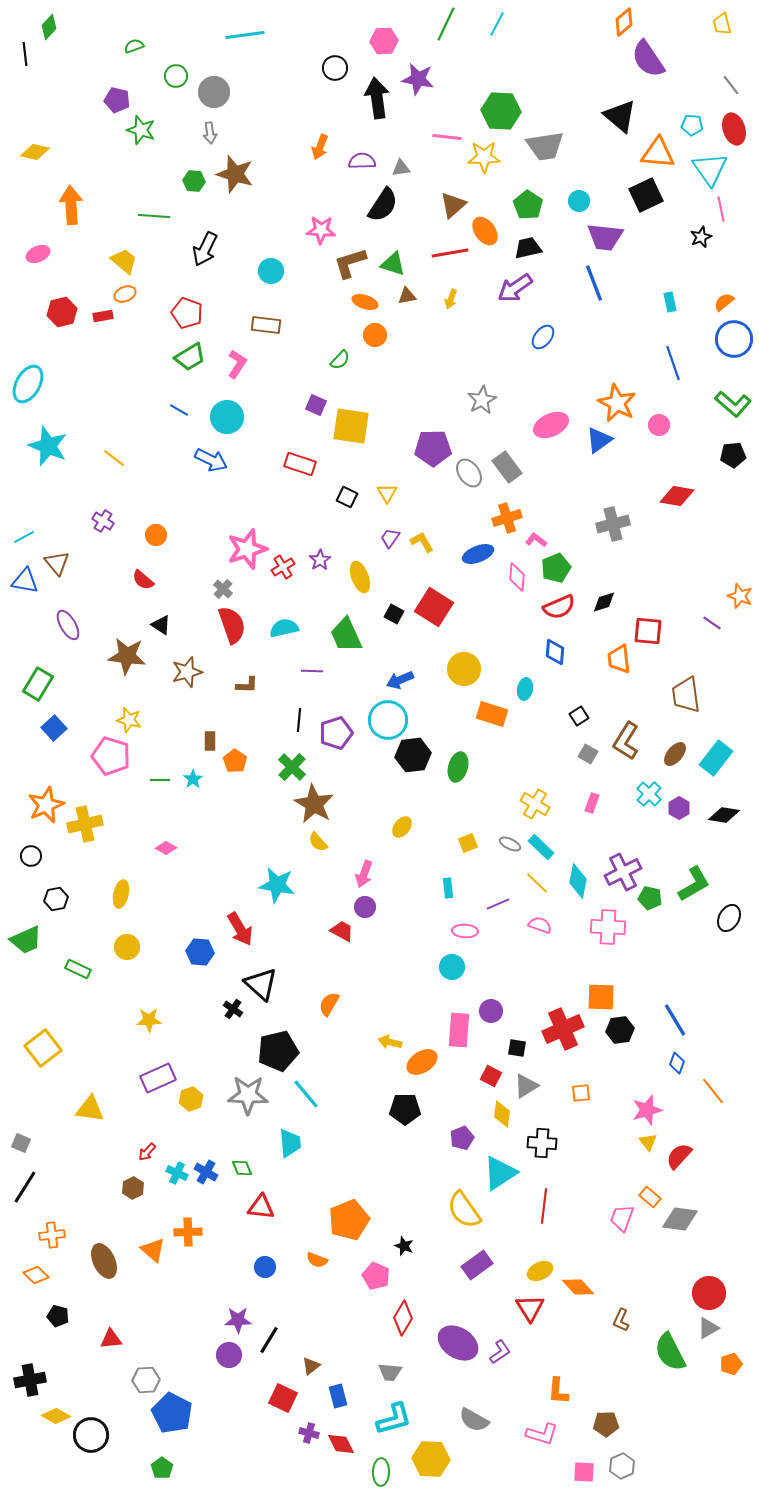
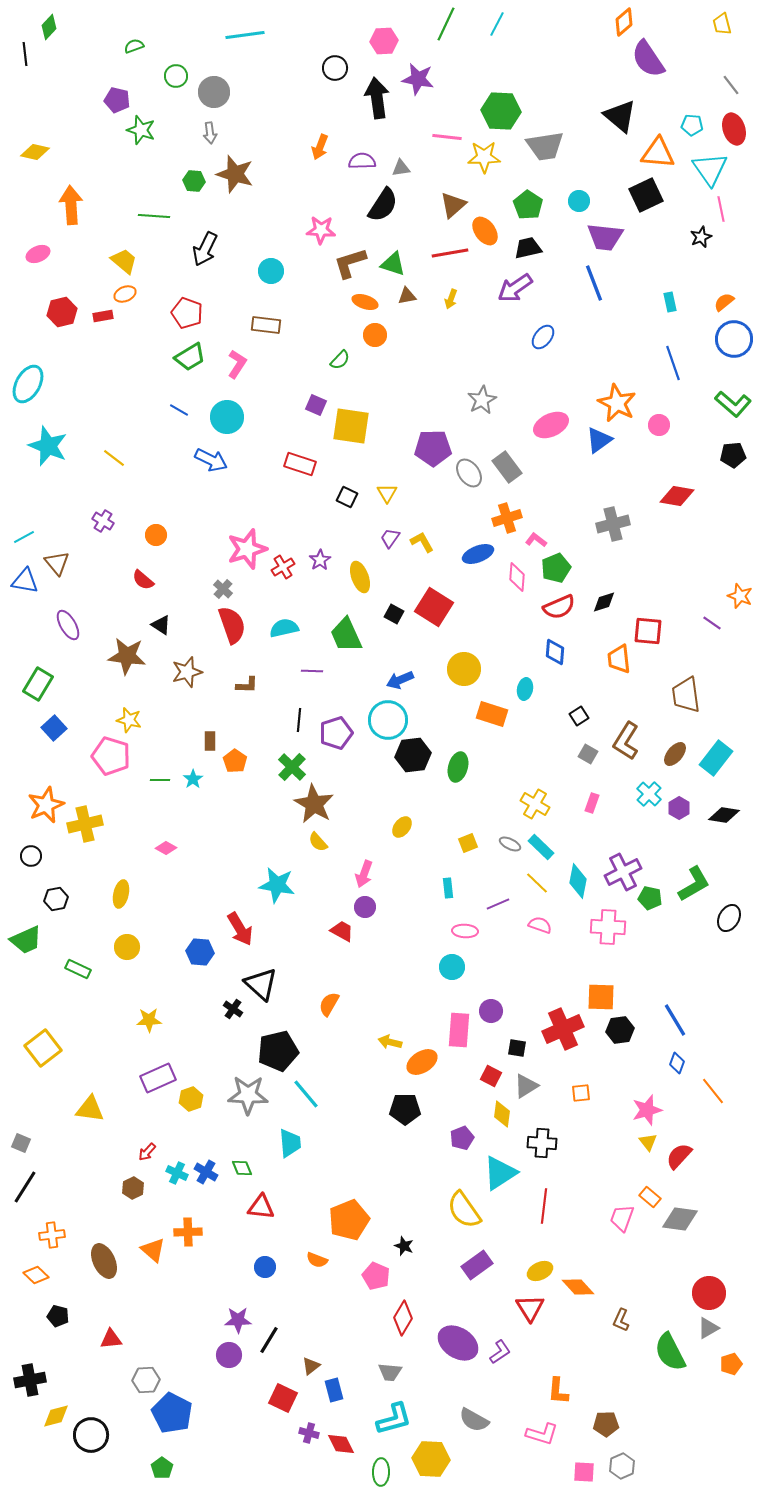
blue rectangle at (338, 1396): moved 4 px left, 6 px up
yellow diamond at (56, 1416): rotated 44 degrees counterclockwise
